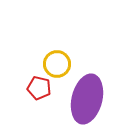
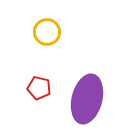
yellow circle: moved 10 px left, 32 px up
